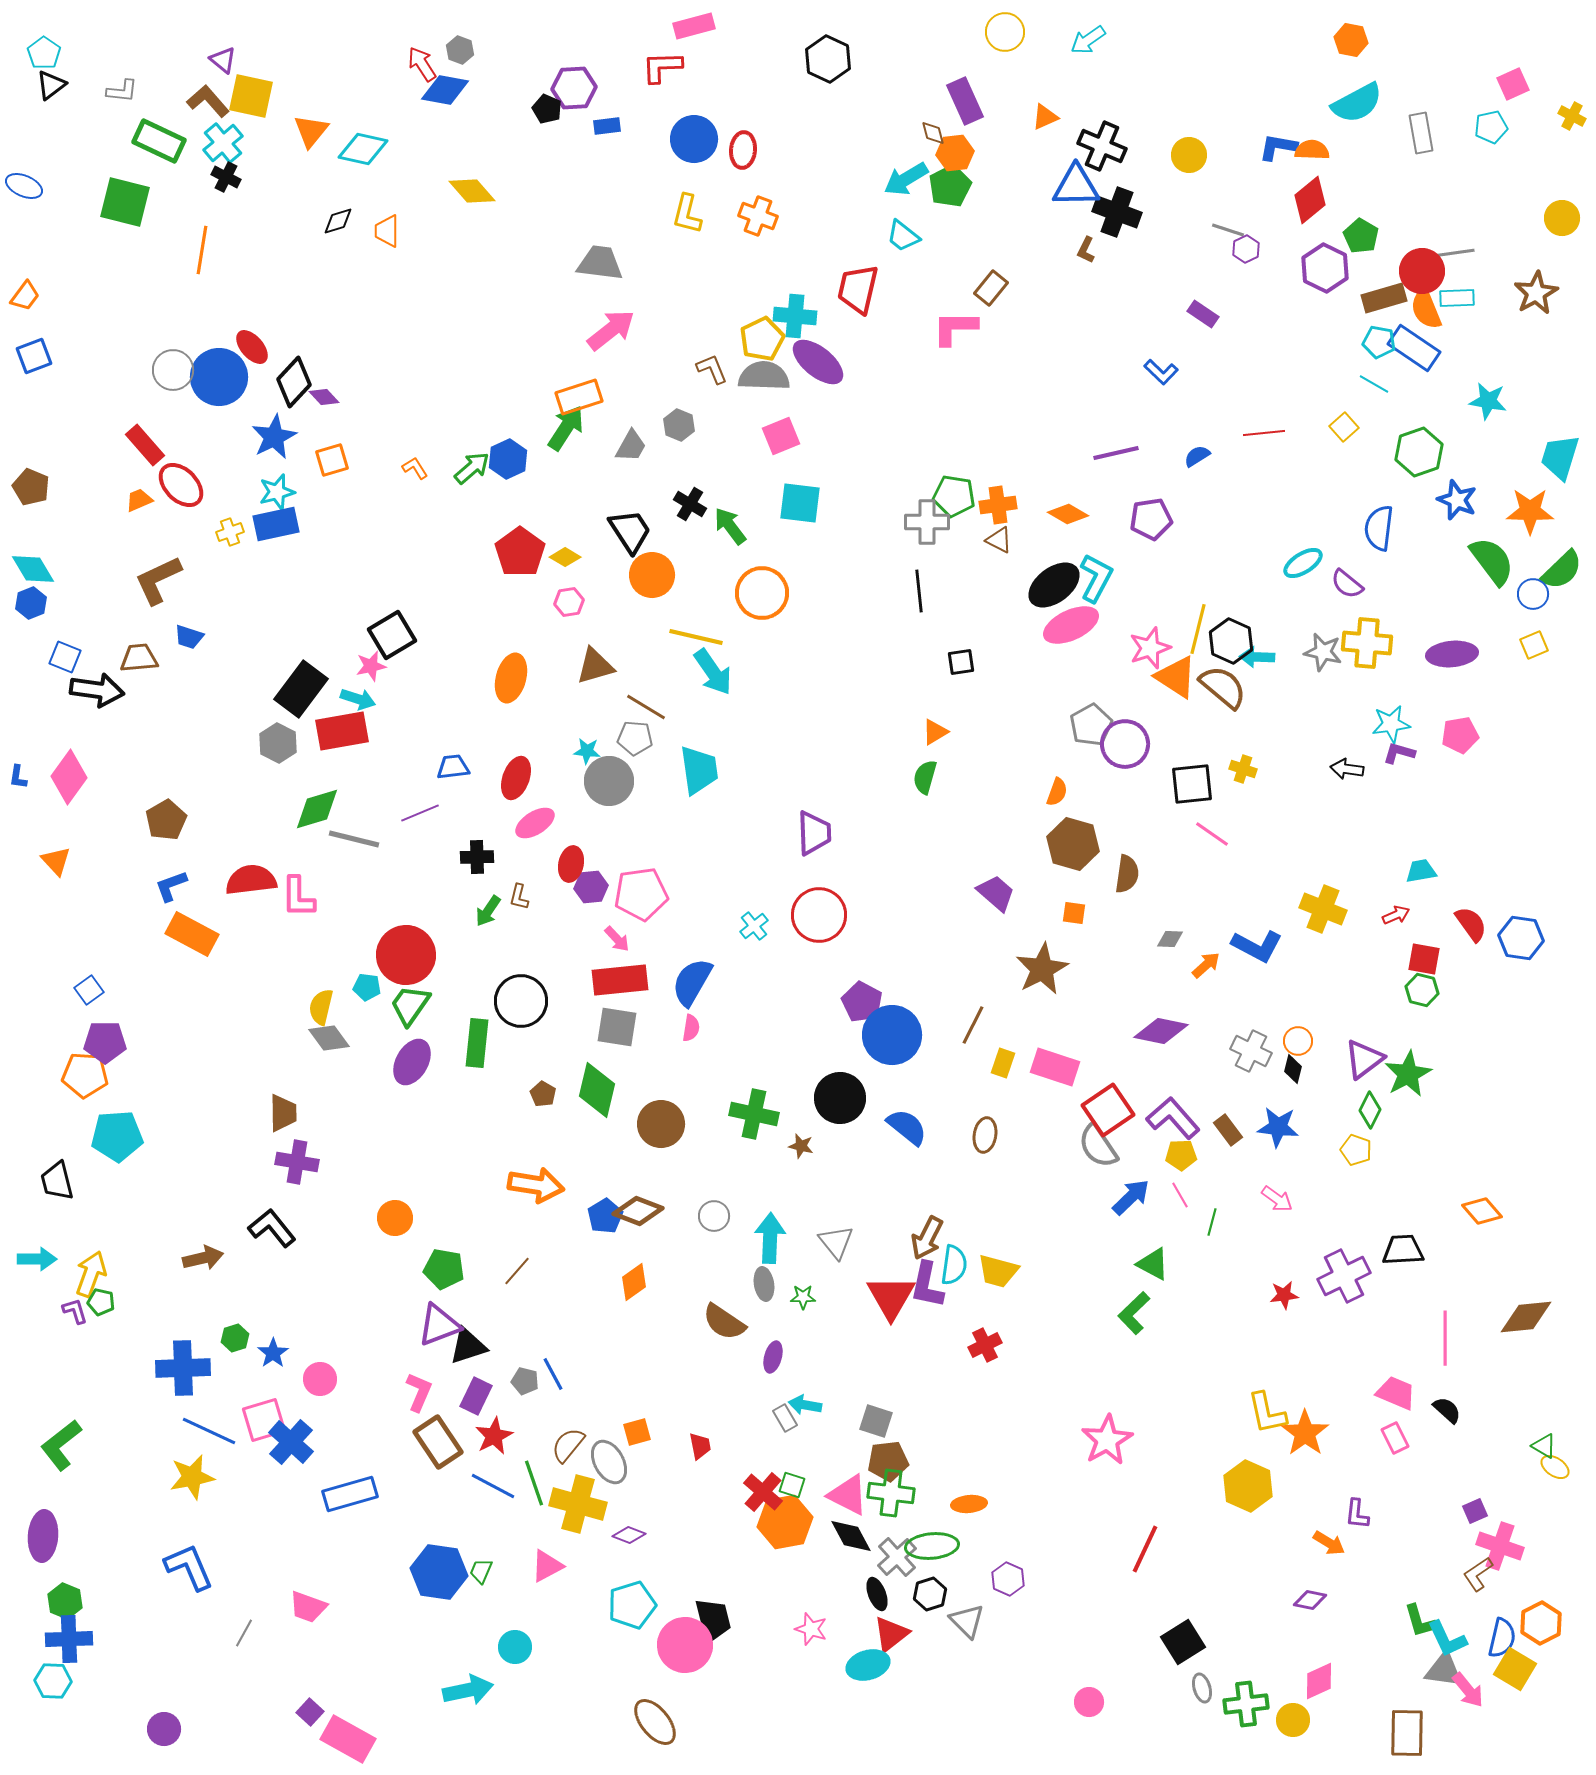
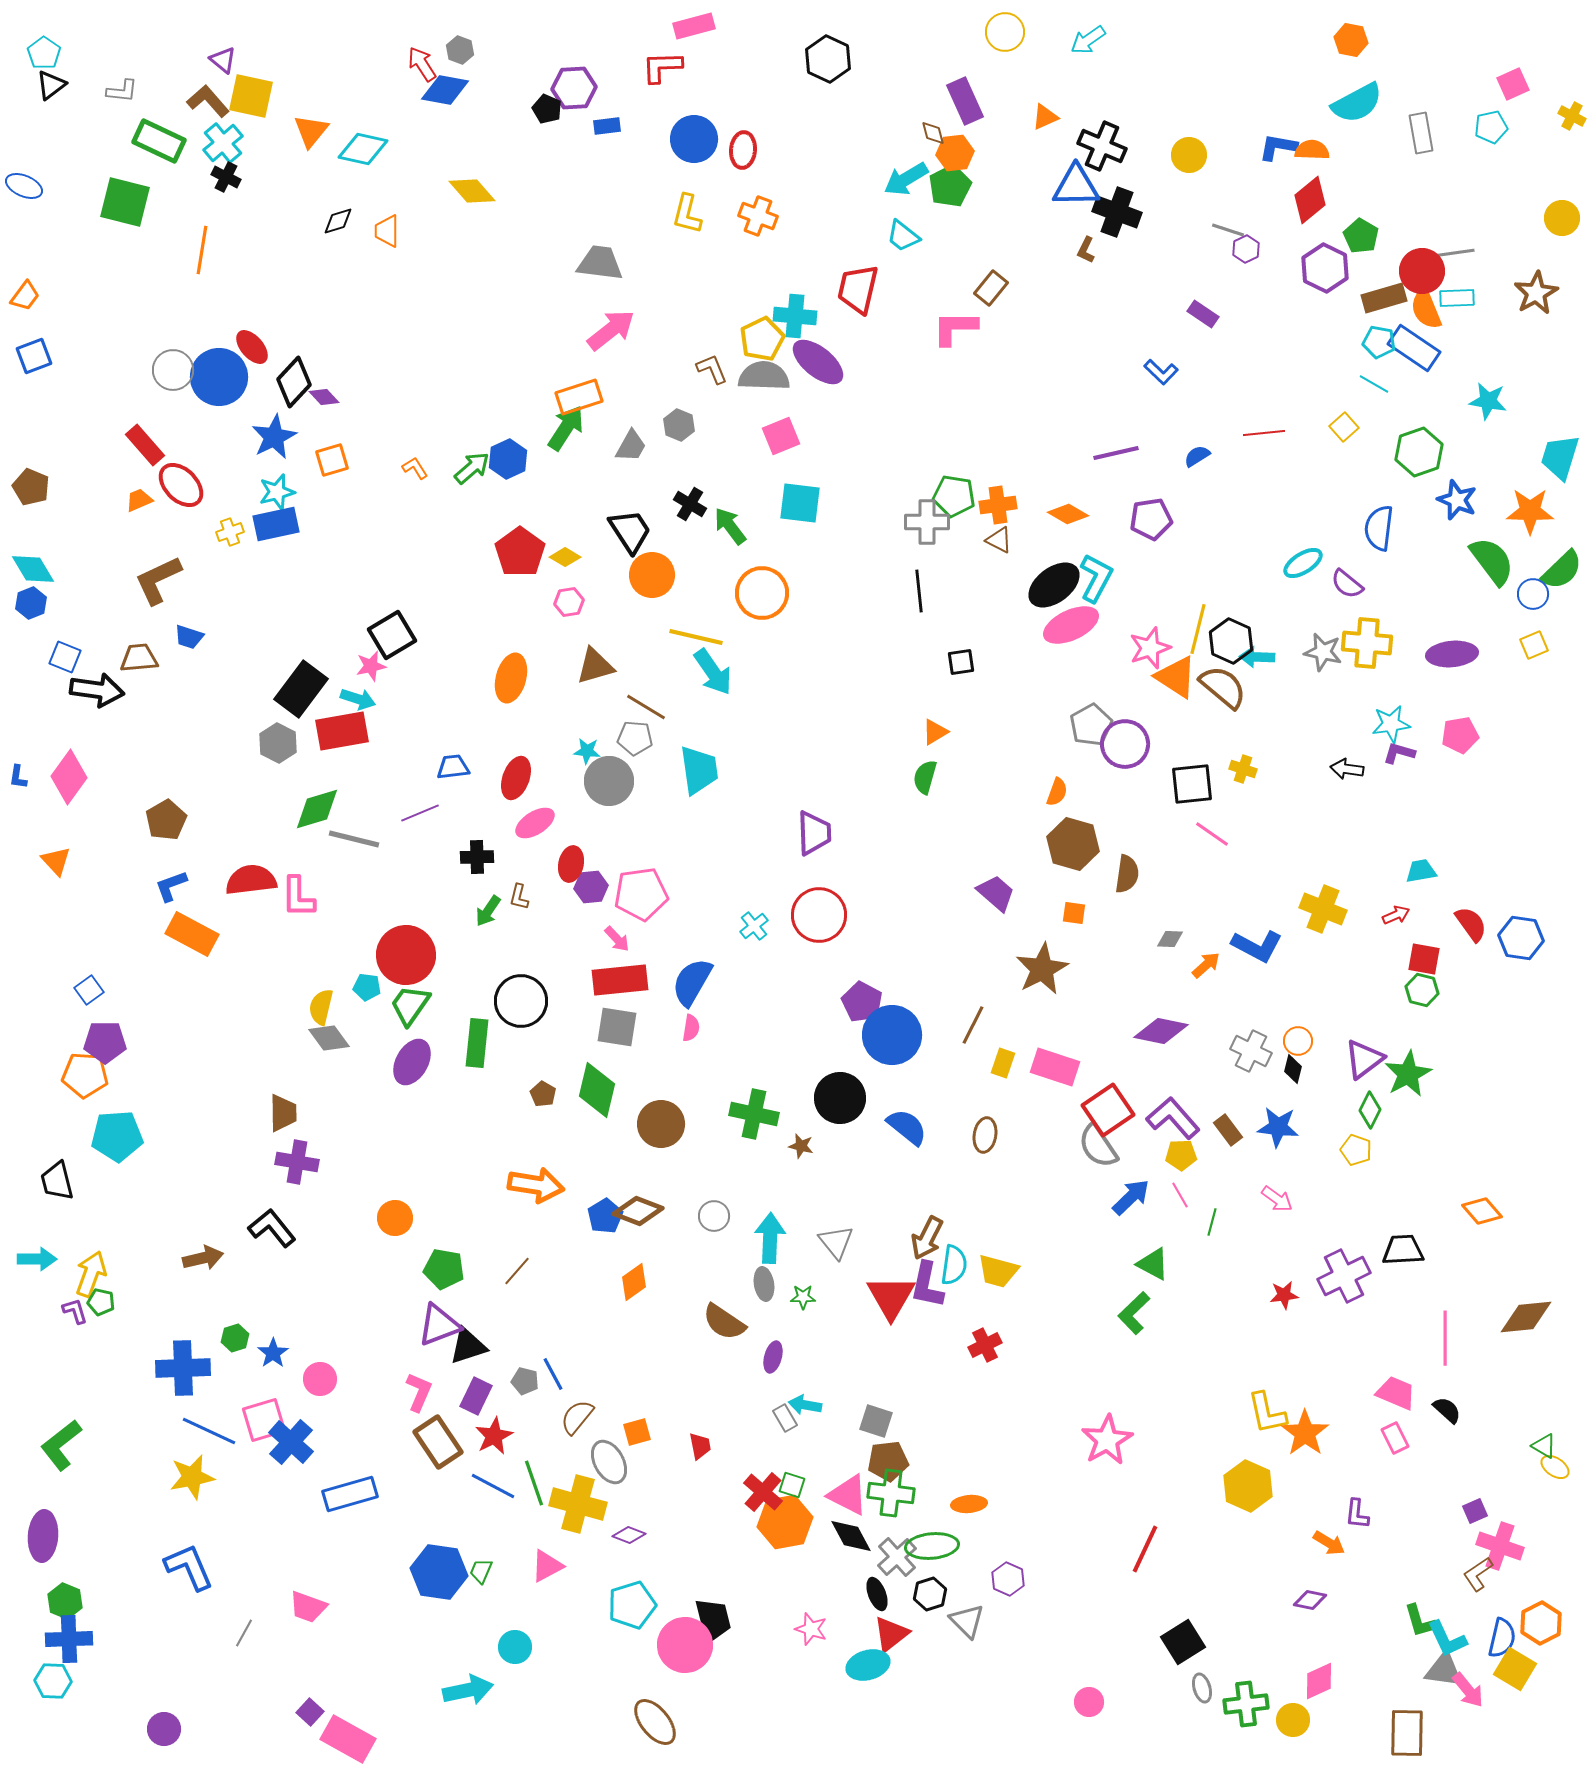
brown semicircle at (568, 1445): moved 9 px right, 28 px up
